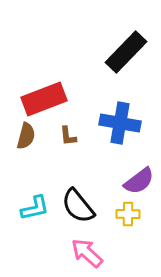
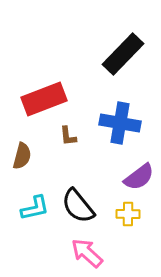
black rectangle: moved 3 px left, 2 px down
brown semicircle: moved 4 px left, 20 px down
purple semicircle: moved 4 px up
